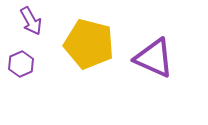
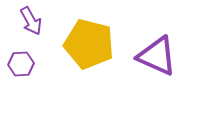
purple triangle: moved 3 px right, 2 px up
purple hexagon: rotated 20 degrees clockwise
